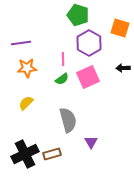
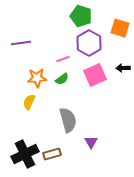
green pentagon: moved 3 px right, 1 px down
pink line: rotated 72 degrees clockwise
orange star: moved 10 px right, 10 px down
pink square: moved 7 px right, 2 px up
yellow semicircle: moved 3 px right, 1 px up; rotated 21 degrees counterclockwise
